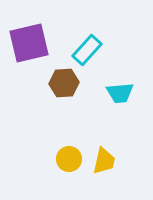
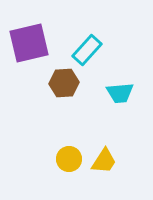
yellow trapezoid: rotated 20 degrees clockwise
